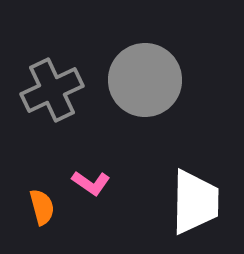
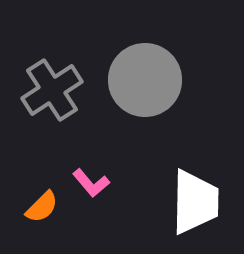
gray cross: rotated 8 degrees counterclockwise
pink L-shape: rotated 15 degrees clockwise
orange semicircle: rotated 60 degrees clockwise
